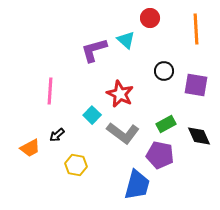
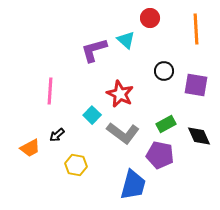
blue trapezoid: moved 4 px left
